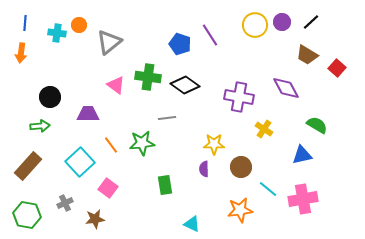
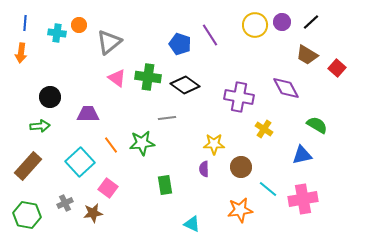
pink triangle: moved 1 px right, 7 px up
brown star: moved 2 px left, 6 px up
